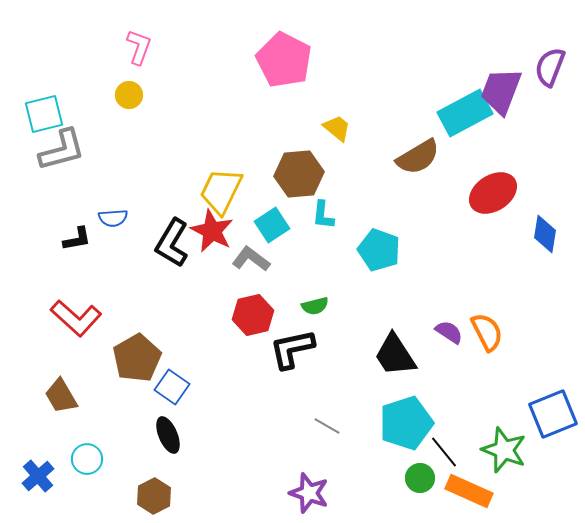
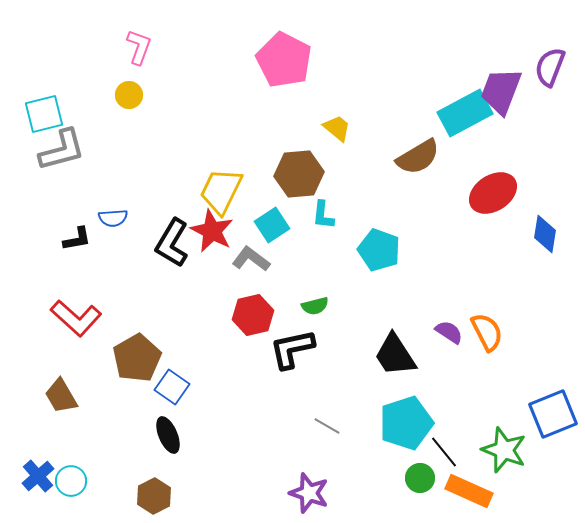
cyan circle at (87, 459): moved 16 px left, 22 px down
